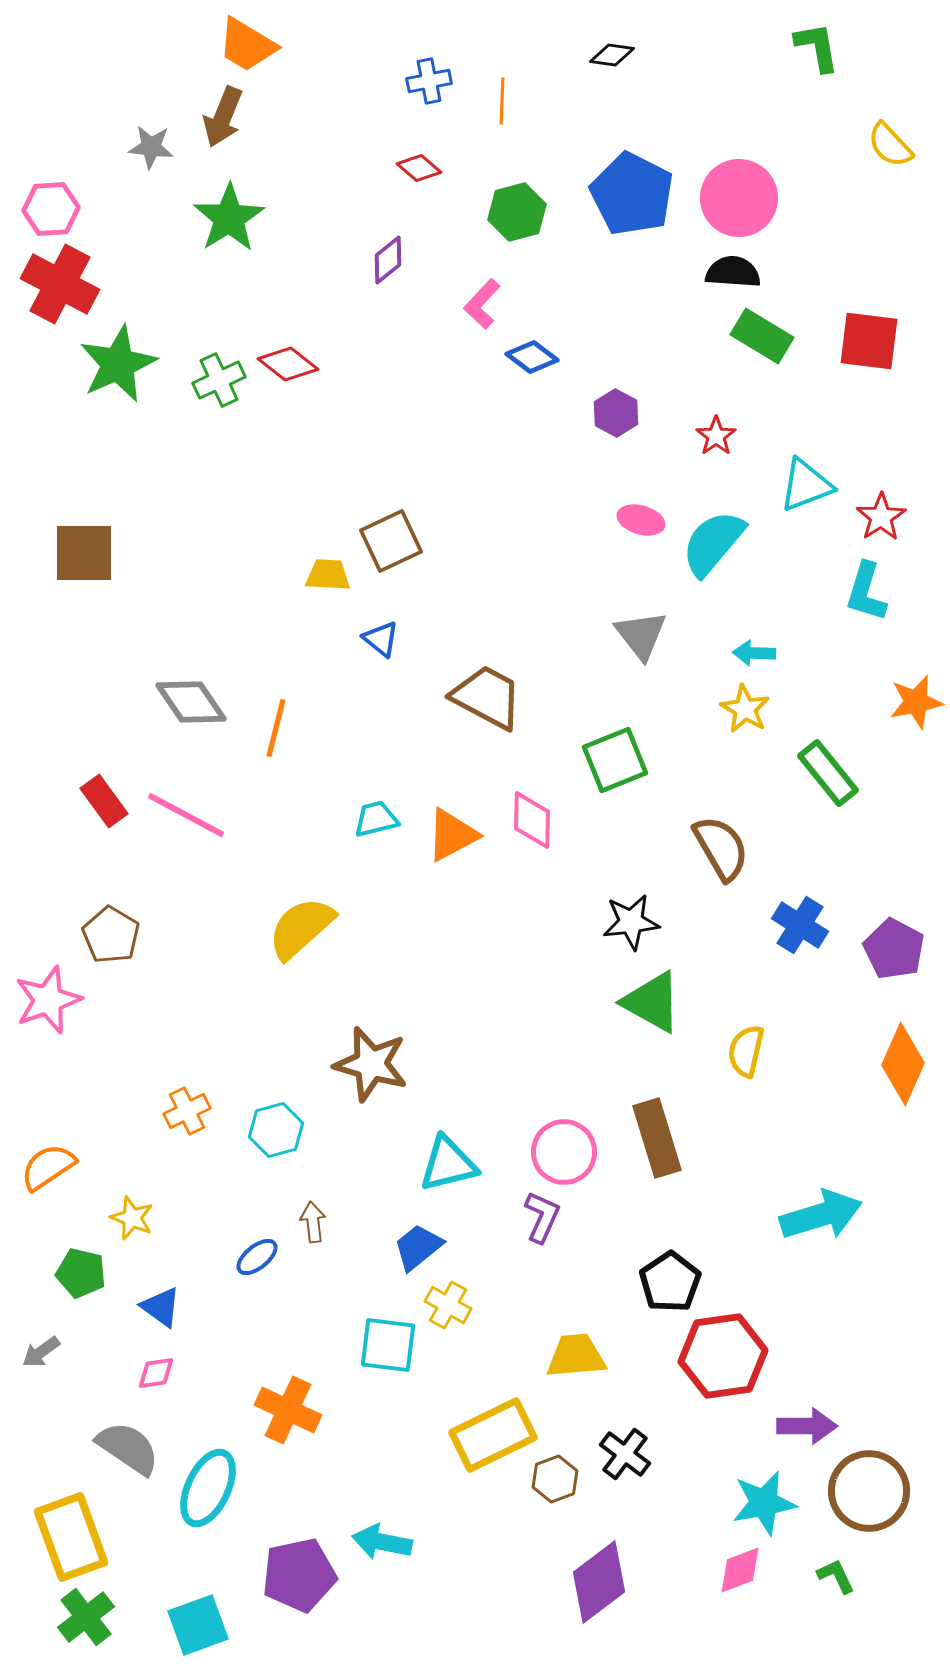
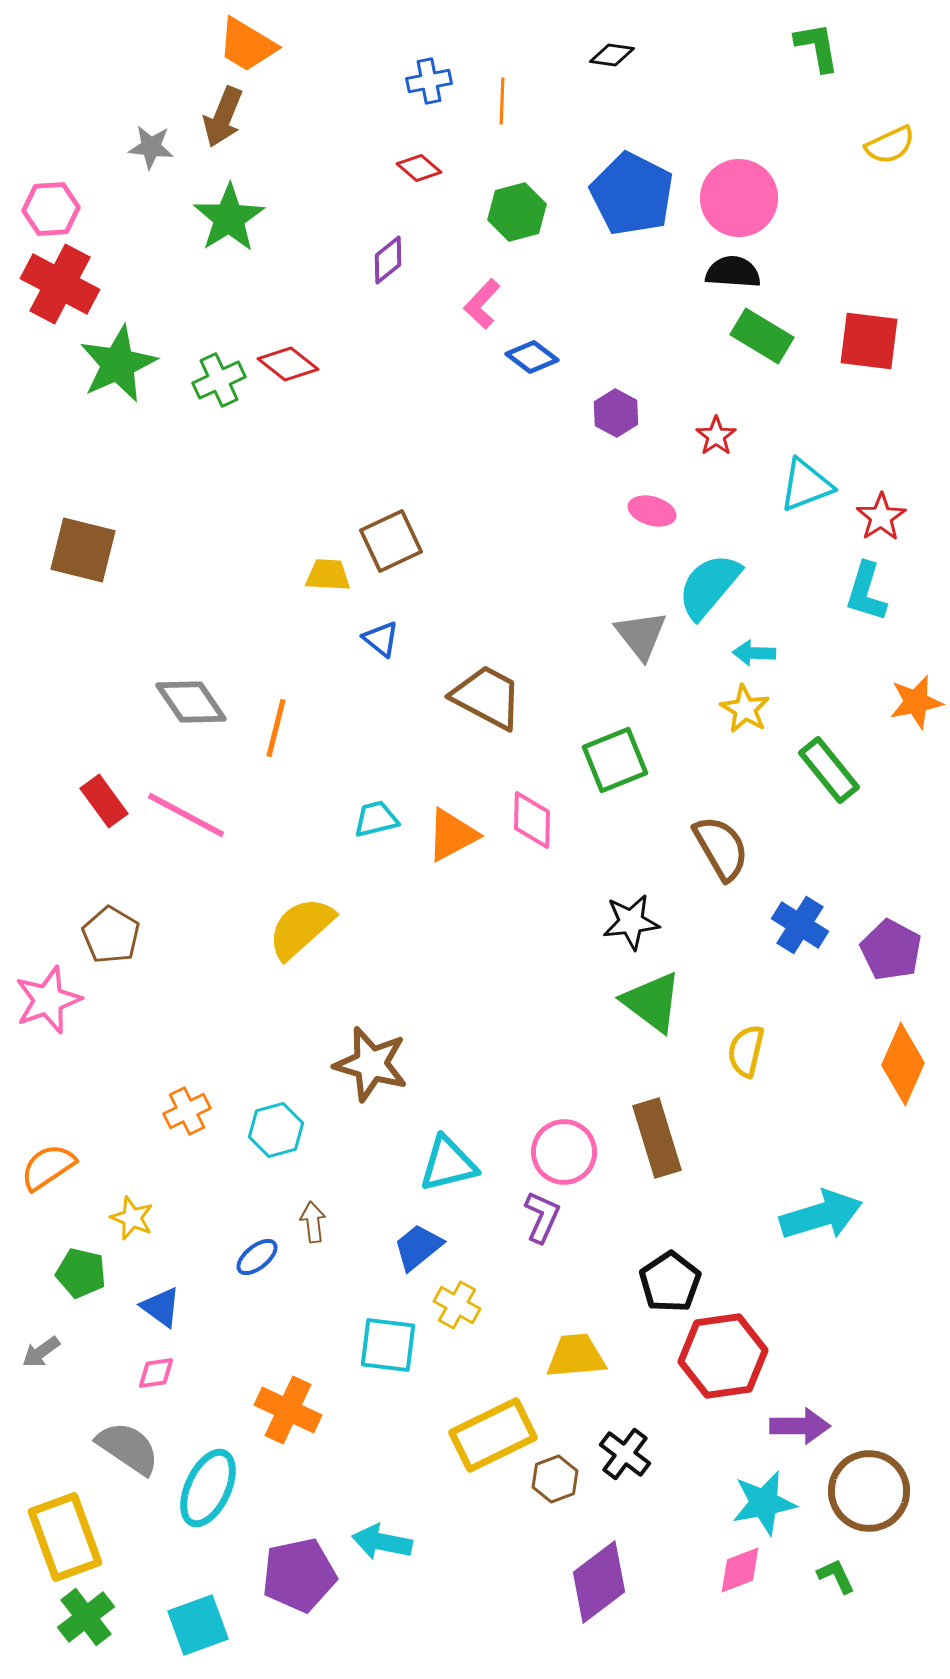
yellow semicircle at (890, 145): rotated 72 degrees counterclockwise
pink ellipse at (641, 520): moved 11 px right, 9 px up
cyan semicircle at (713, 543): moved 4 px left, 43 px down
brown square at (84, 553): moved 1 px left, 3 px up; rotated 14 degrees clockwise
green rectangle at (828, 773): moved 1 px right, 3 px up
purple pentagon at (894, 949): moved 3 px left, 1 px down
green triangle at (652, 1002): rotated 8 degrees clockwise
yellow cross at (448, 1305): moved 9 px right
purple arrow at (807, 1426): moved 7 px left
yellow rectangle at (71, 1537): moved 6 px left
